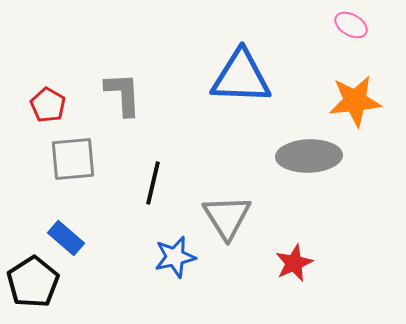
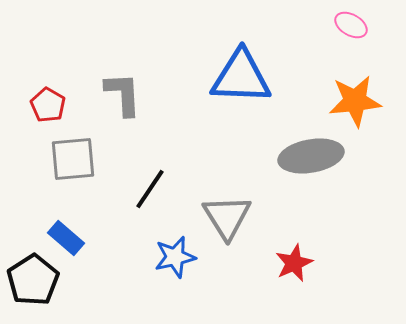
gray ellipse: moved 2 px right; rotated 8 degrees counterclockwise
black line: moved 3 px left, 6 px down; rotated 21 degrees clockwise
black pentagon: moved 2 px up
